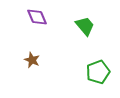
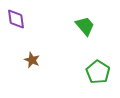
purple diamond: moved 21 px left, 2 px down; rotated 15 degrees clockwise
green pentagon: rotated 20 degrees counterclockwise
